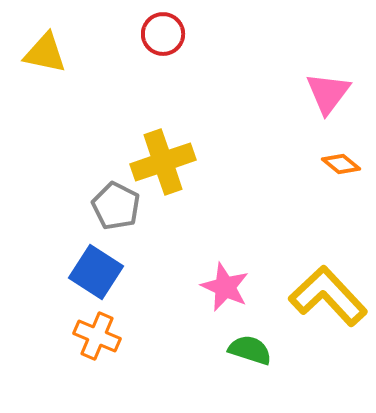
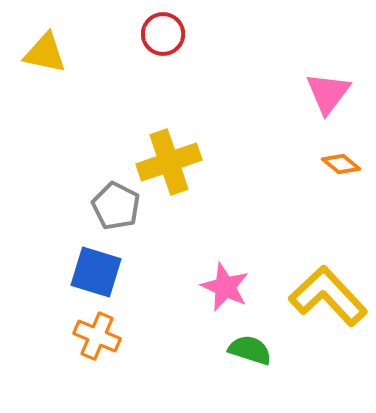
yellow cross: moved 6 px right
blue square: rotated 16 degrees counterclockwise
